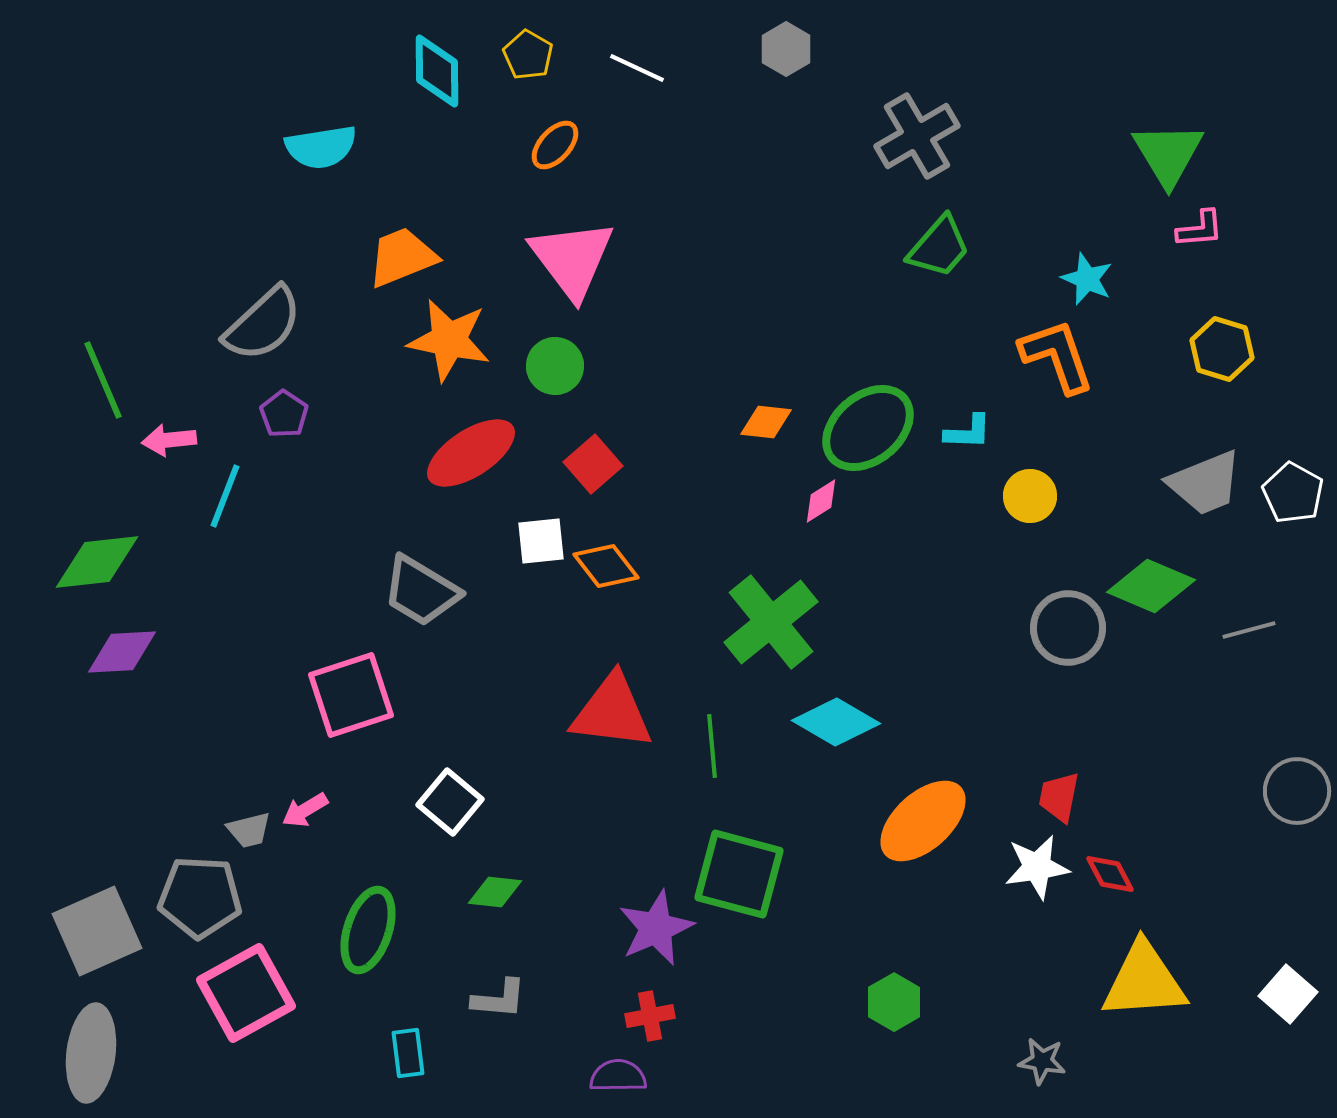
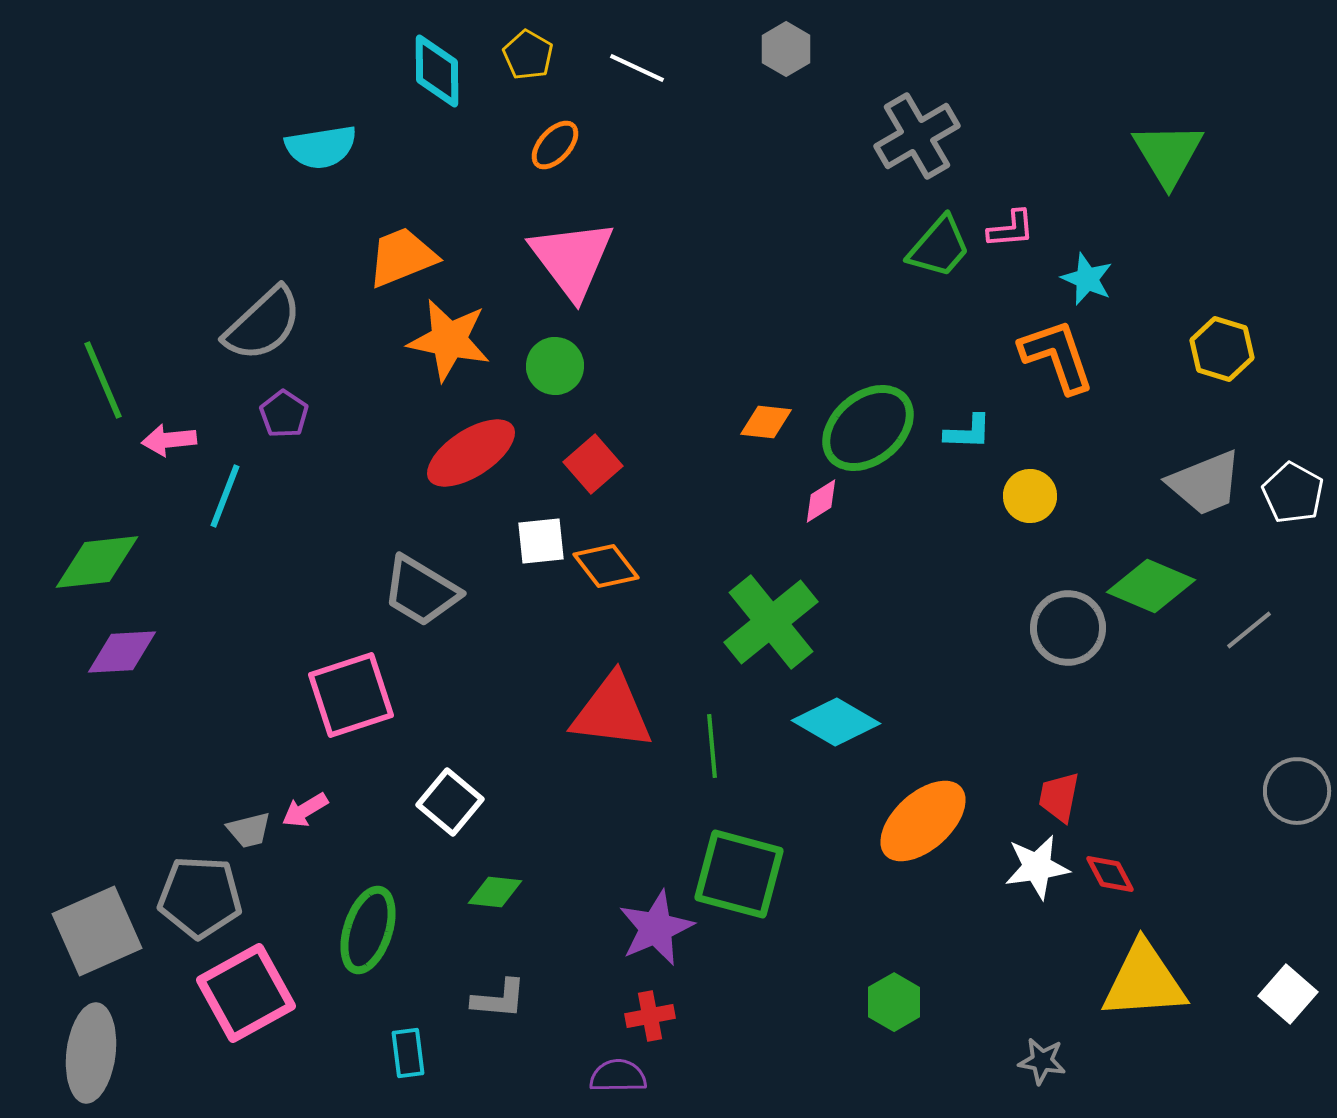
pink L-shape at (1200, 229): moved 189 px left
gray line at (1249, 630): rotated 24 degrees counterclockwise
